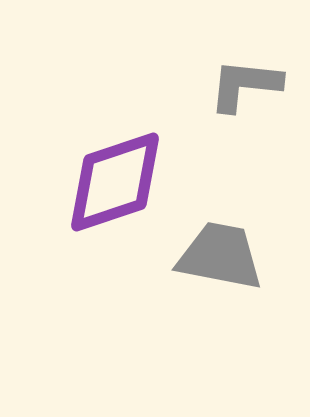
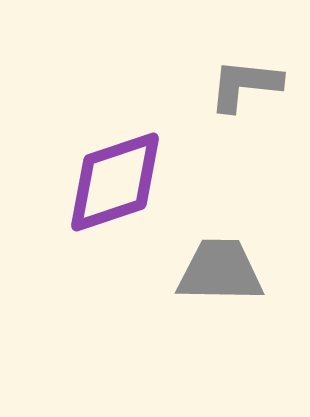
gray trapezoid: moved 15 px down; rotated 10 degrees counterclockwise
